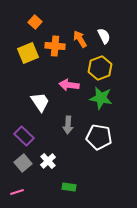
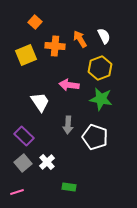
yellow square: moved 2 px left, 2 px down
green star: moved 1 px down
white pentagon: moved 4 px left; rotated 10 degrees clockwise
white cross: moved 1 px left, 1 px down
